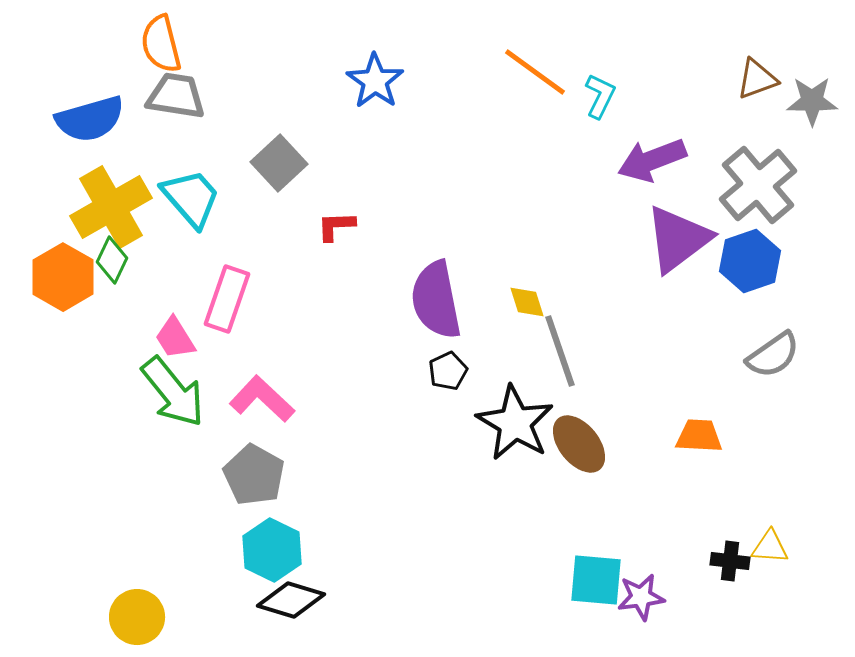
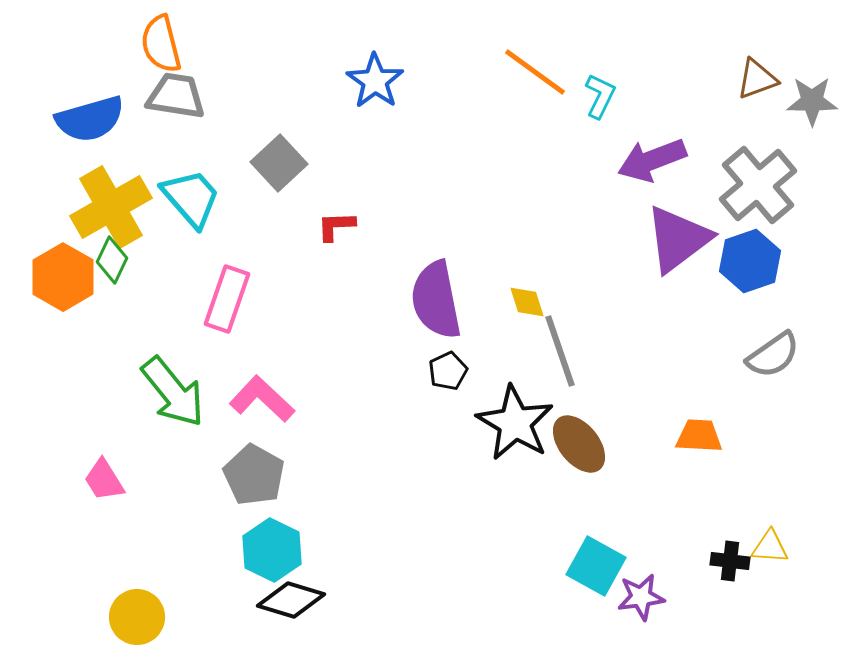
pink trapezoid: moved 71 px left, 142 px down
cyan square: moved 14 px up; rotated 24 degrees clockwise
